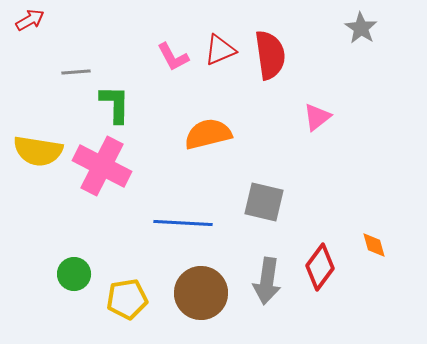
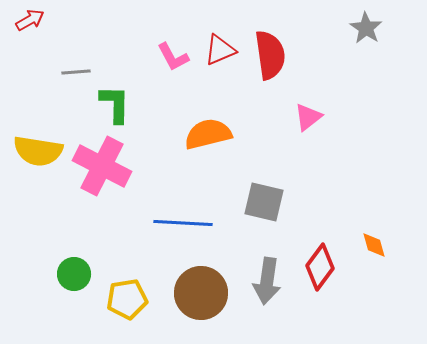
gray star: moved 5 px right
pink triangle: moved 9 px left
